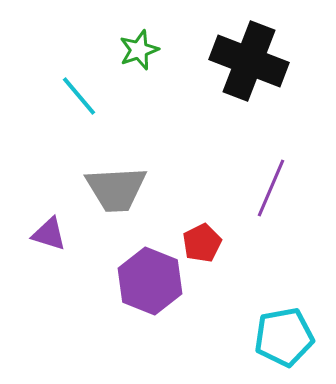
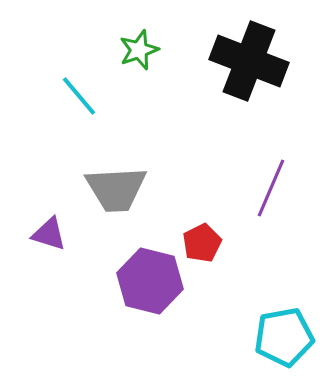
purple hexagon: rotated 8 degrees counterclockwise
